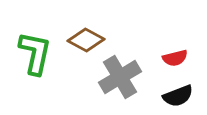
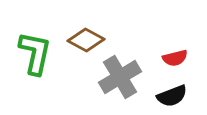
black semicircle: moved 6 px left
